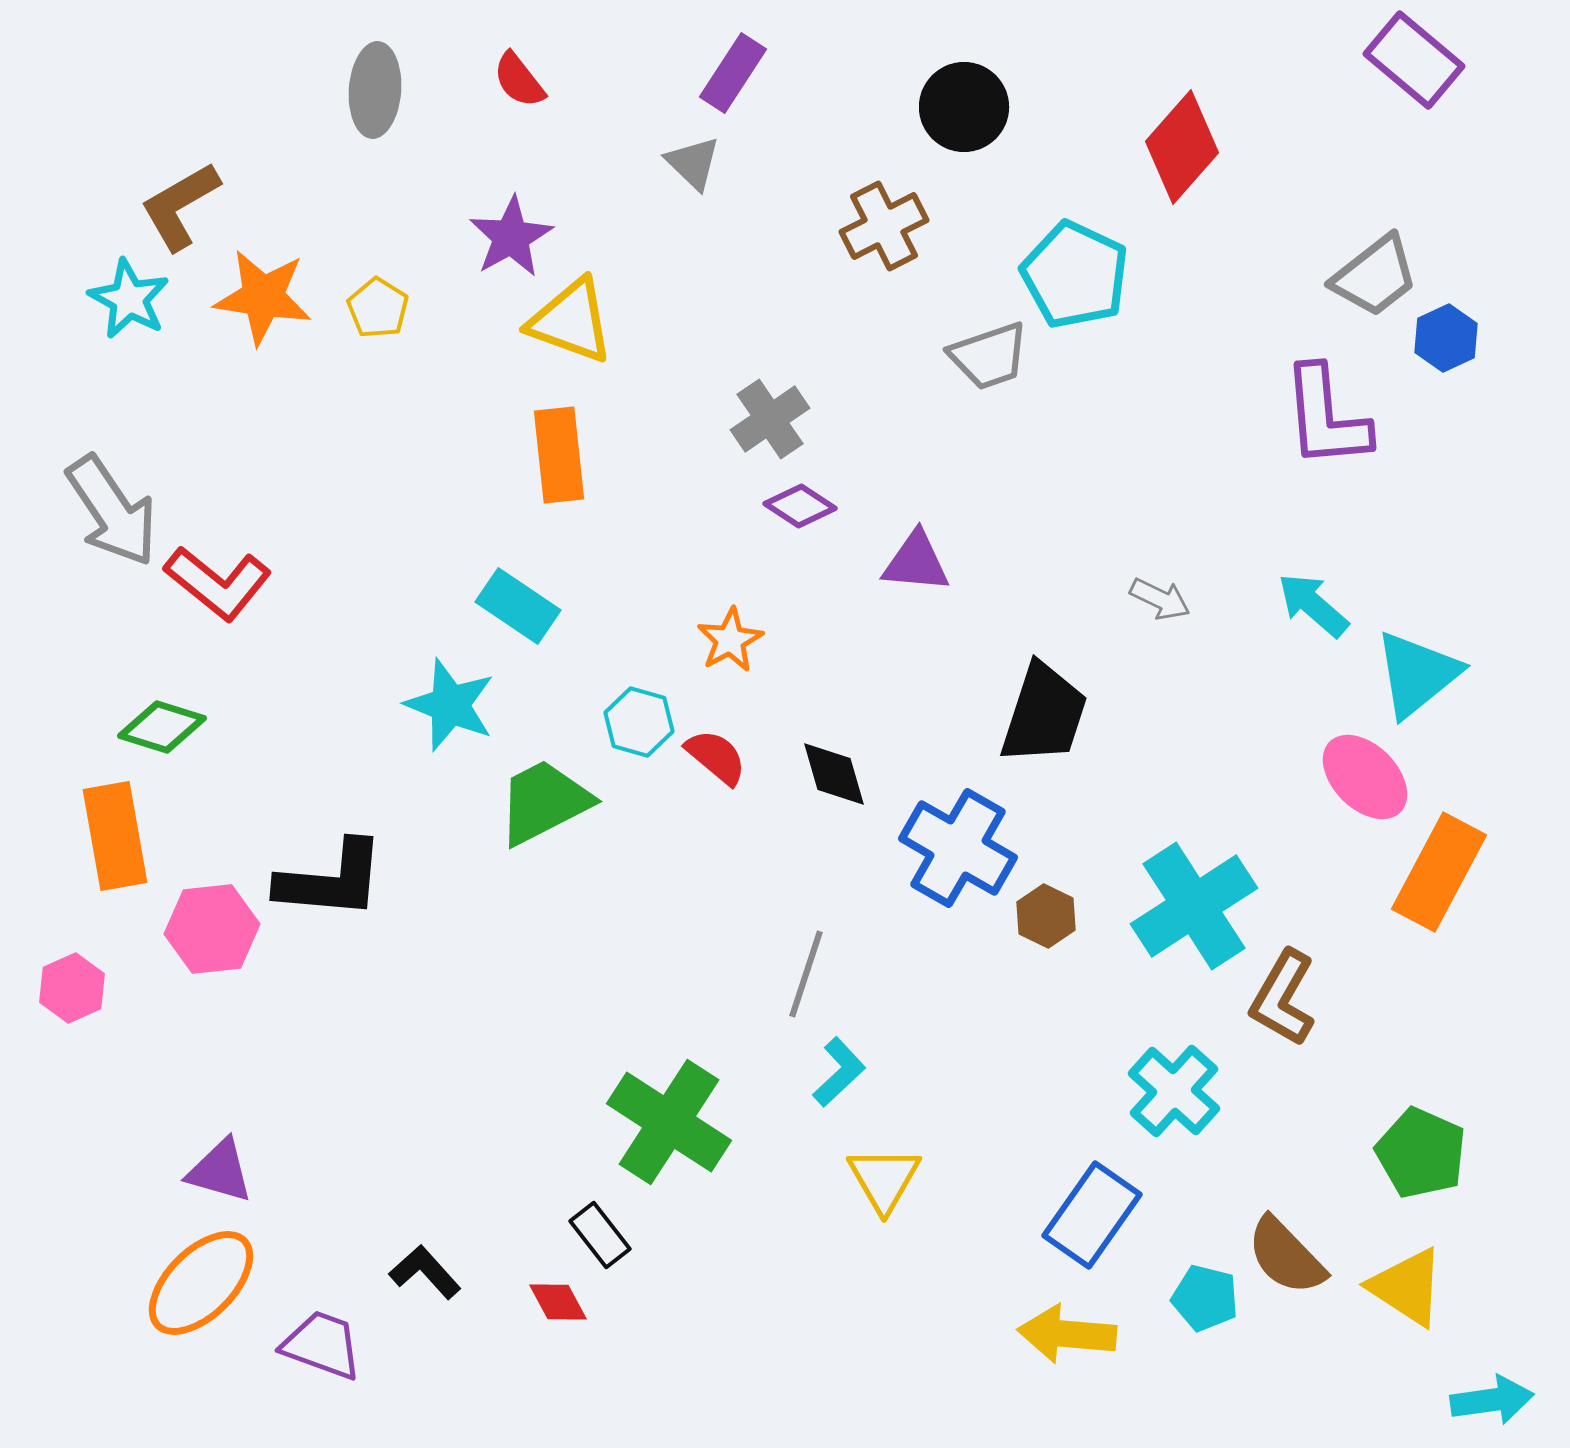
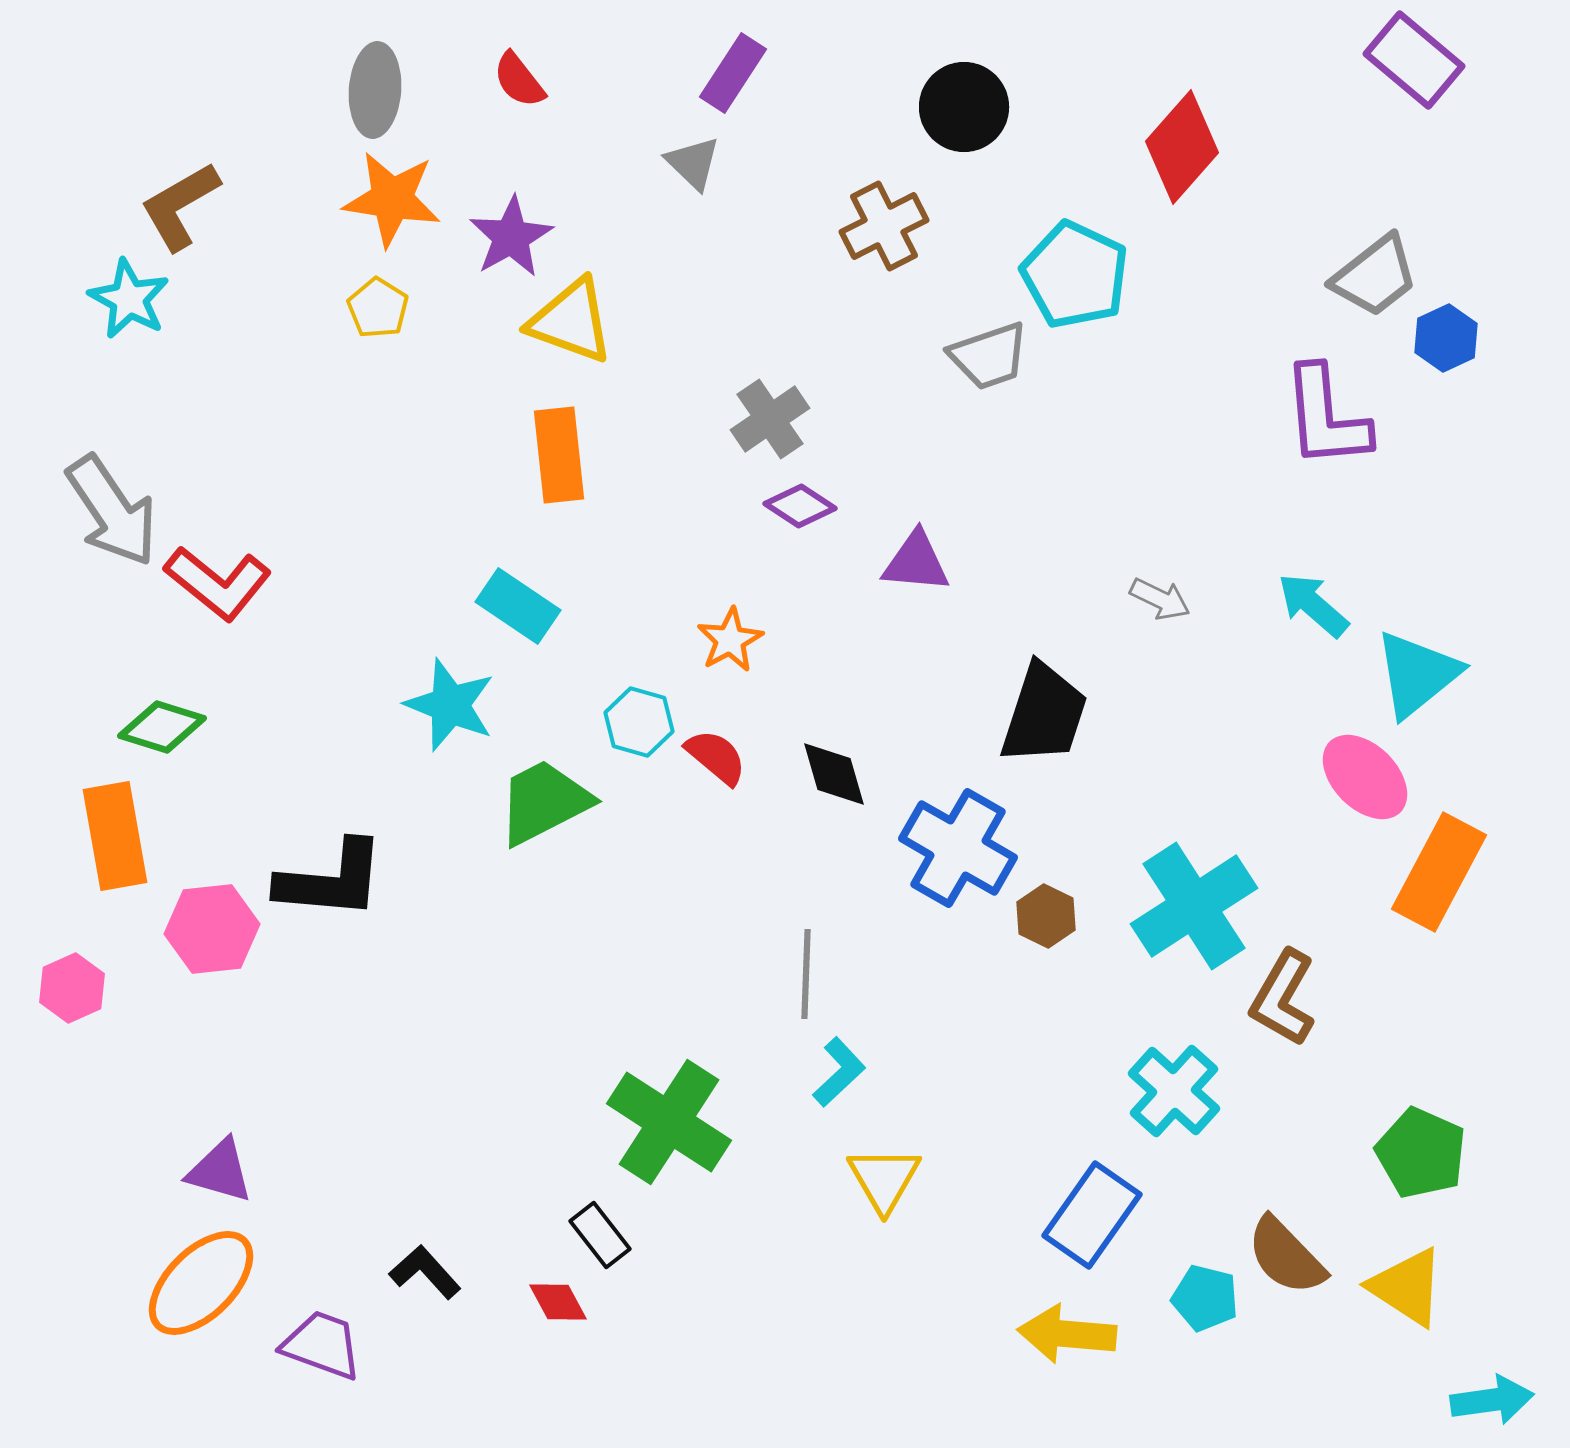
orange star at (263, 297): moved 129 px right, 98 px up
gray line at (806, 974): rotated 16 degrees counterclockwise
